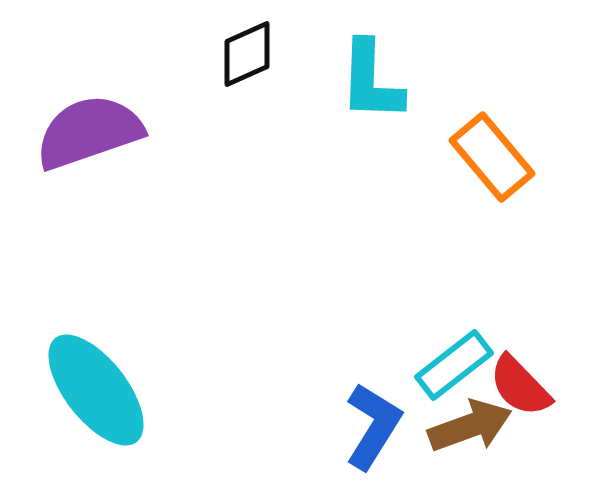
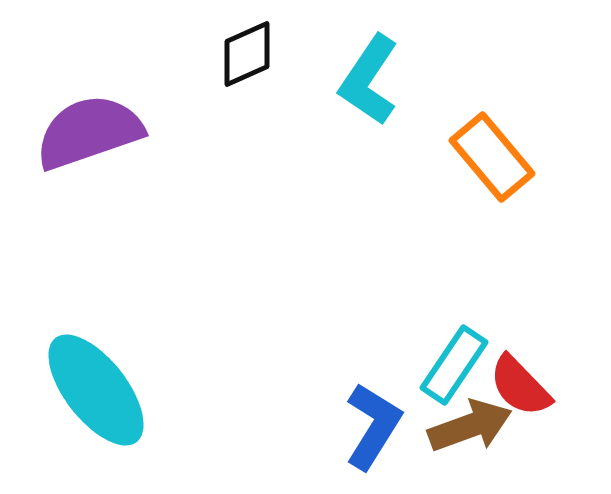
cyan L-shape: moved 2 px left, 1 px up; rotated 32 degrees clockwise
cyan rectangle: rotated 18 degrees counterclockwise
